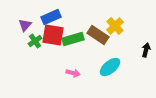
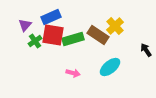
black arrow: rotated 48 degrees counterclockwise
